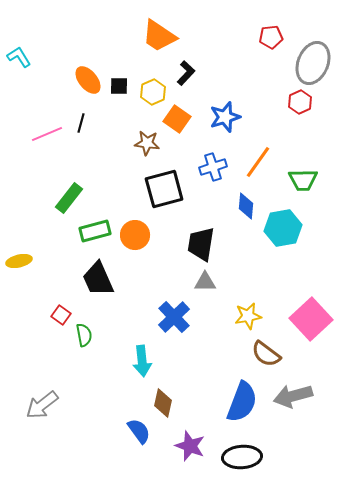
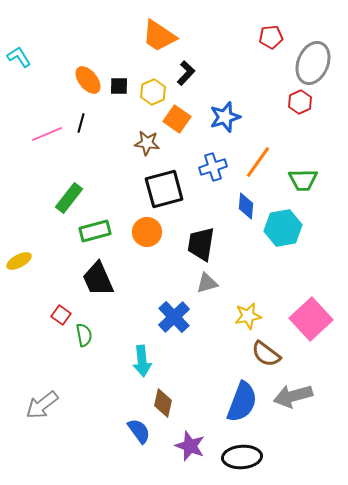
orange circle at (135, 235): moved 12 px right, 3 px up
yellow ellipse at (19, 261): rotated 15 degrees counterclockwise
gray triangle at (205, 282): moved 2 px right, 1 px down; rotated 15 degrees counterclockwise
